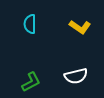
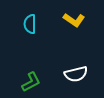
yellow L-shape: moved 6 px left, 7 px up
white semicircle: moved 2 px up
